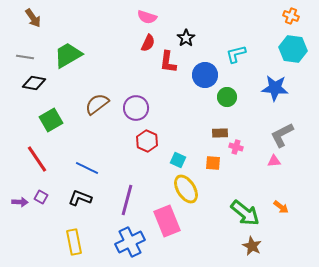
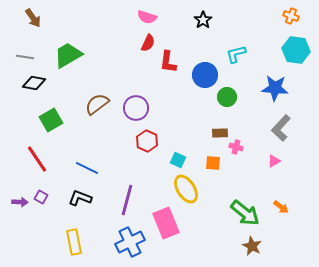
black star: moved 17 px right, 18 px up
cyan hexagon: moved 3 px right, 1 px down
gray L-shape: moved 1 px left, 7 px up; rotated 20 degrees counterclockwise
pink triangle: rotated 24 degrees counterclockwise
pink rectangle: moved 1 px left, 2 px down
